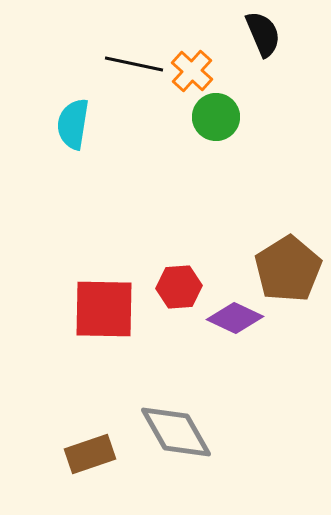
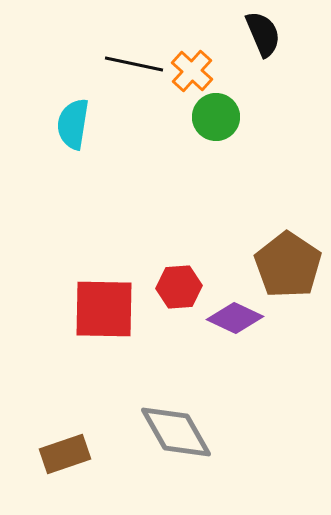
brown pentagon: moved 4 px up; rotated 6 degrees counterclockwise
brown rectangle: moved 25 px left
